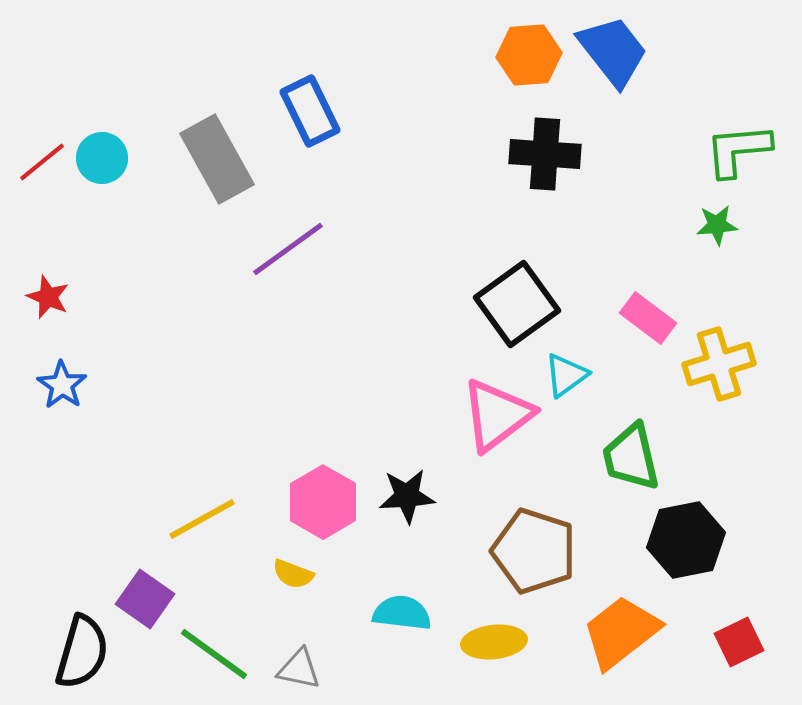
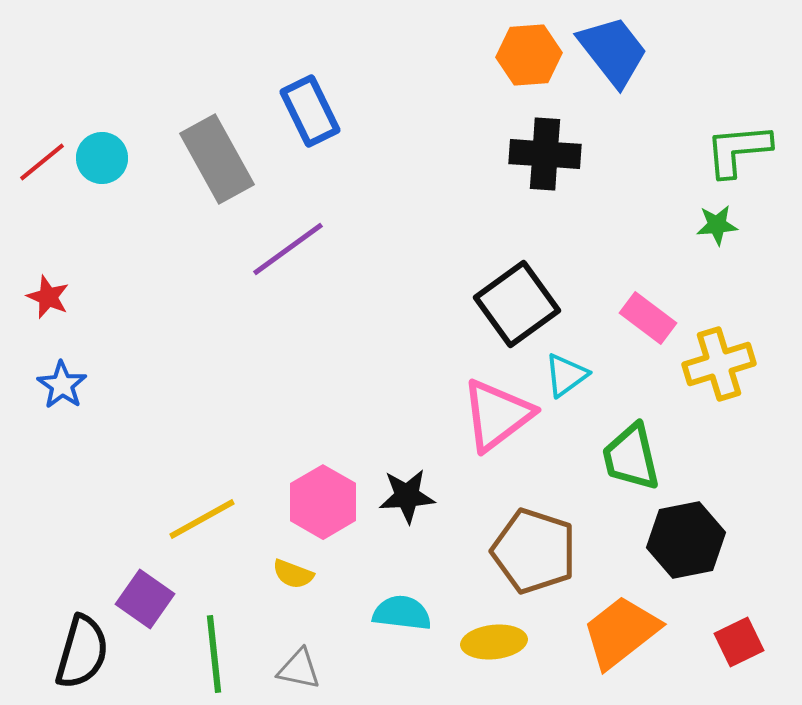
green line: rotated 48 degrees clockwise
